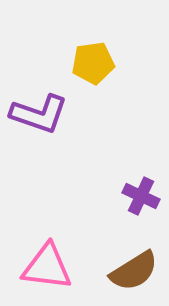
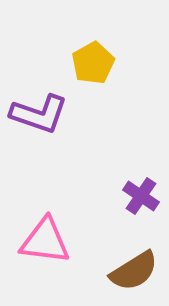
yellow pentagon: rotated 21 degrees counterclockwise
purple cross: rotated 9 degrees clockwise
pink triangle: moved 2 px left, 26 px up
